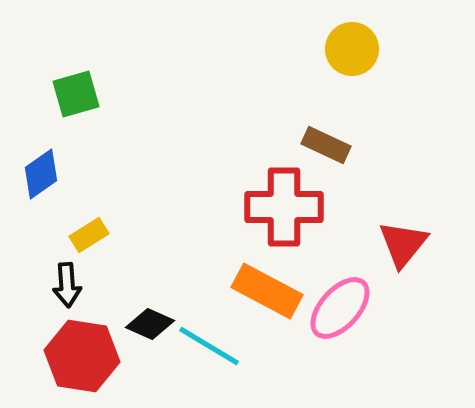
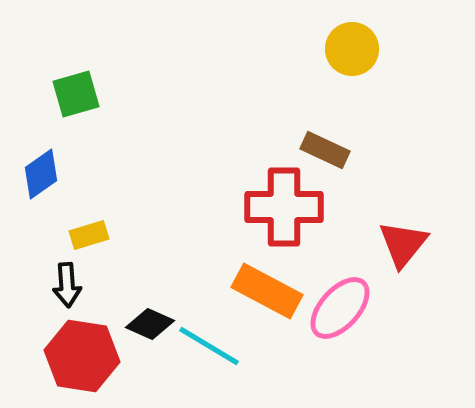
brown rectangle: moved 1 px left, 5 px down
yellow rectangle: rotated 15 degrees clockwise
